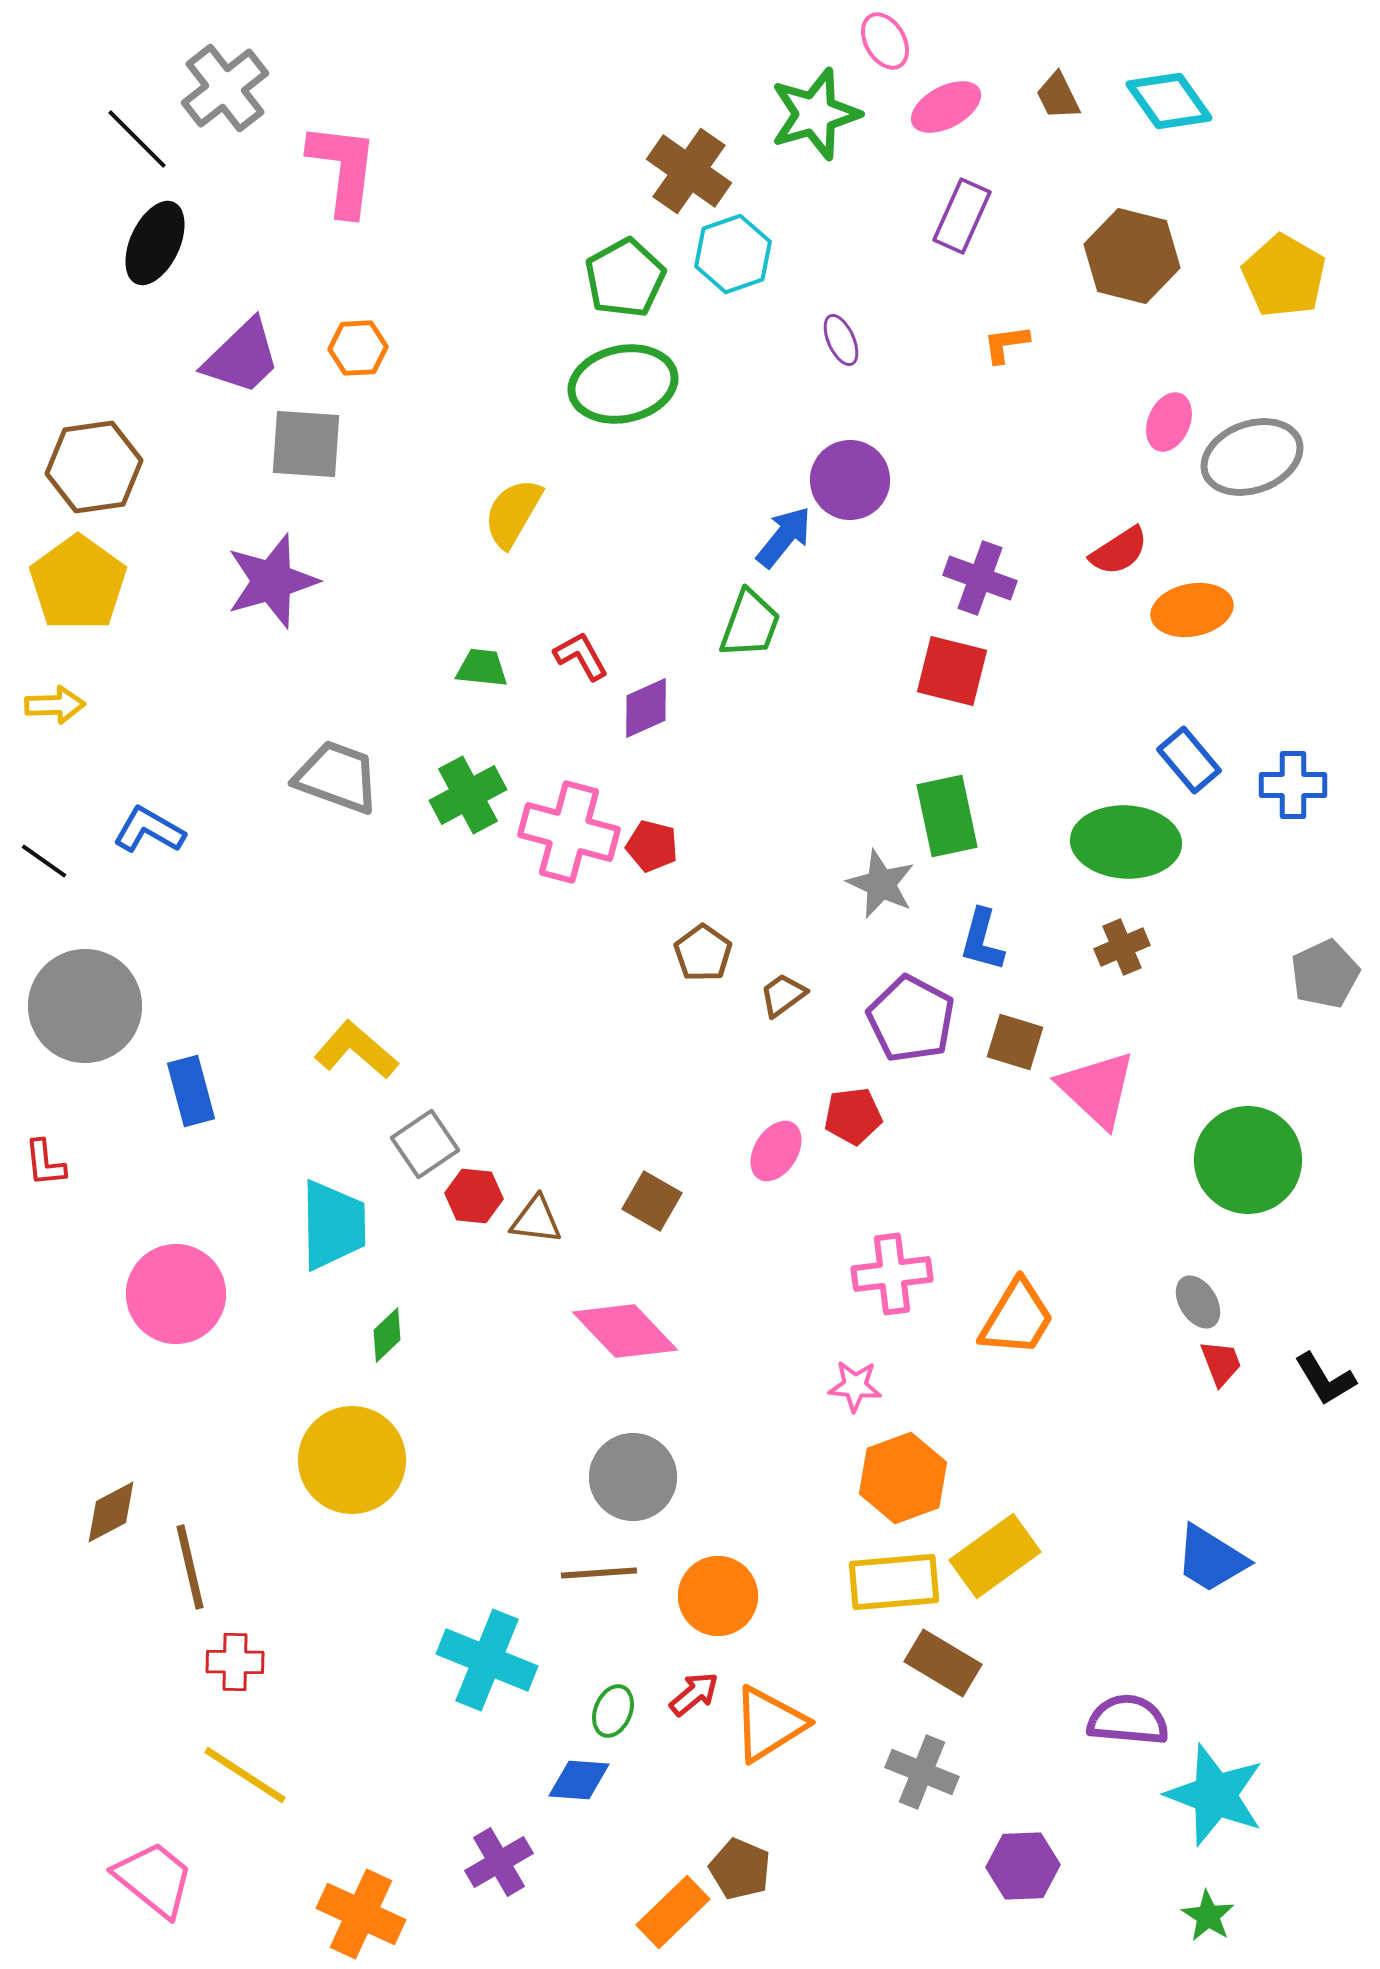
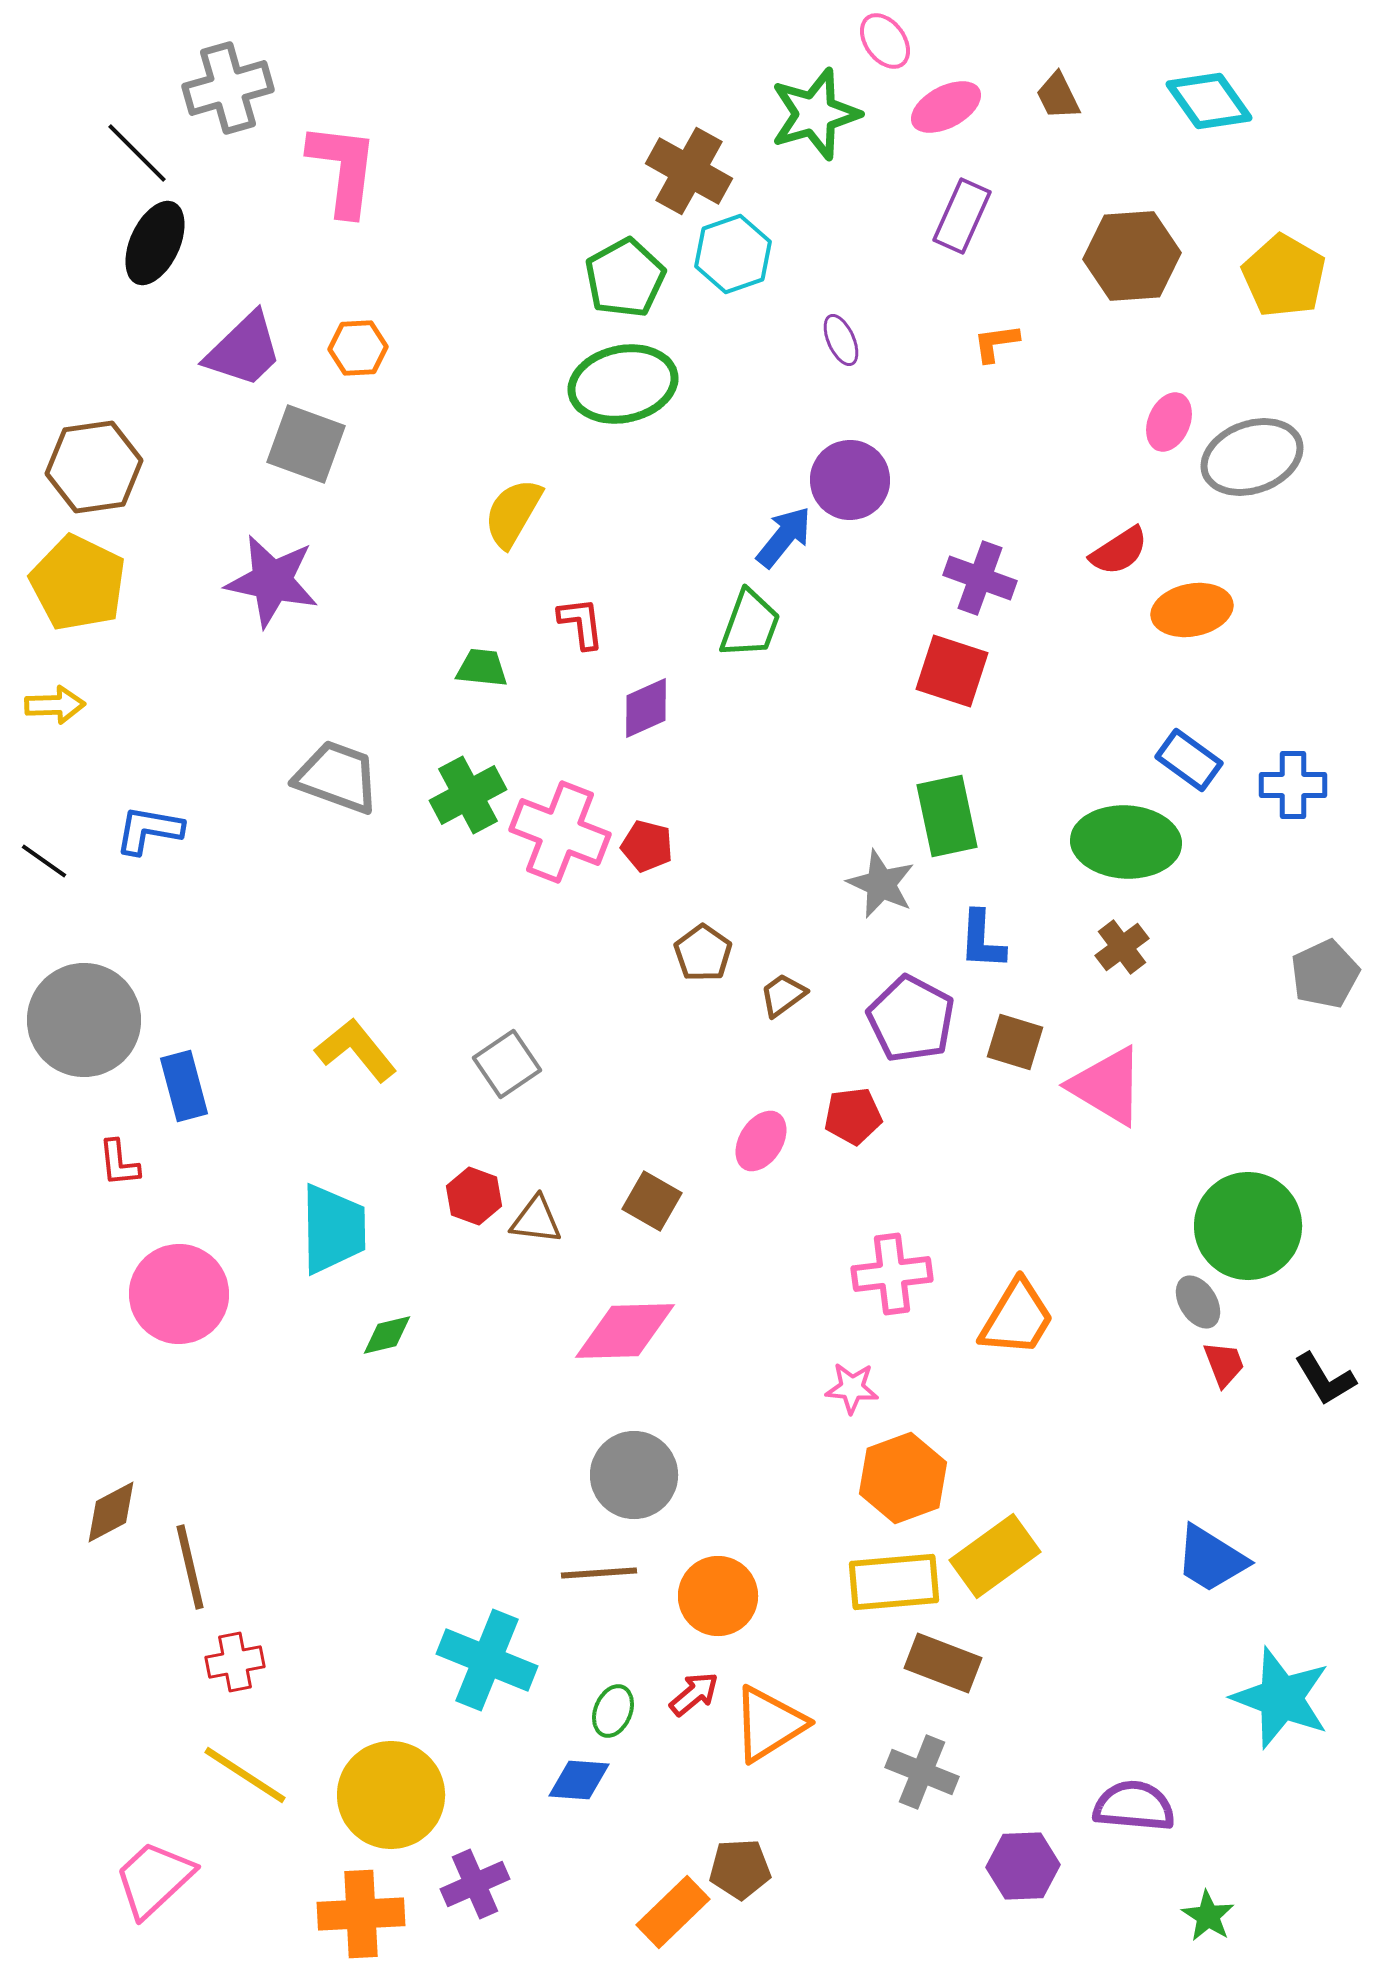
pink ellipse at (885, 41): rotated 6 degrees counterclockwise
gray cross at (225, 88): moved 3 px right; rotated 22 degrees clockwise
cyan diamond at (1169, 101): moved 40 px right
black line at (137, 139): moved 14 px down
brown cross at (689, 171): rotated 6 degrees counterclockwise
brown hexagon at (1132, 256): rotated 18 degrees counterclockwise
orange L-shape at (1006, 344): moved 10 px left, 1 px up
purple trapezoid at (242, 357): moved 2 px right, 7 px up
gray square at (306, 444): rotated 16 degrees clockwise
purple star at (272, 581): rotated 28 degrees clockwise
yellow pentagon at (78, 583): rotated 10 degrees counterclockwise
red L-shape at (581, 656): moved 33 px up; rotated 22 degrees clockwise
red square at (952, 671): rotated 4 degrees clockwise
blue rectangle at (1189, 760): rotated 14 degrees counterclockwise
blue L-shape at (149, 830): rotated 20 degrees counterclockwise
pink cross at (569, 832): moved 9 px left; rotated 6 degrees clockwise
red pentagon at (652, 846): moved 5 px left
blue L-shape at (982, 940): rotated 12 degrees counterclockwise
brown cross at (1122, 947): rotated 14 degrees counterclockwise
gray circle at (85, 1006): moved 1 px left, 14 px down
yellow L-shape at (356, 1050): rotated 10 degrees clockwise
pink triangle at (1097, 1089): moved 10 px right, 3 px up; rotated 12 degrees counterclockwise
blue rectangle at (191, 1091): moved 7 px left, 5 px up
gray square at (425, 1144): moved 82 px right, 80 px up
pink ellipse at (776, 1151): moved 15 px left, 10 px up
green circle at (1248, 1160): moved 66 px down
red L-shape at (45, 1163): moved 74 px right
red hexagon at (474, 1196): rotated 14 degrees clockwise
cyan trapezoid at (333, 1225): moved 4 px down
pink circle at (176, 1294): moved 3 px right
pink diamond at (625, 1331): rotated 48 degrees counterclockwise
green diamond at (387, 1335): rotated 30 degrees clockwise
red trapezoid at (1221, 1363): moved 3 px right, 1 px down
pink star at (855, 1386): moved 3 px left, 2 px down
yellow circle at (352, 1460): moved 39 px right, 335 px down
gray circle at (633, 1477): moved 1 px right, 2 px up
red cross at (235, 1662): rotated 12 degrees counterclockwise
brown rectangle at (943, 1663): rotated 10 degrees counterclockwise
purple semicircle at (1128, 1720): moved 6 px right, 86 px down
cyan star at (1215, 1795): moved 66 px right, 97 px up
purple cross at (499, 1862): moved 24 px left, 22 px down; rotated 6 degrees clockwise
brown pentagon at (740, 1869): rotated 26 degrees counterclockwise
pink trapezoid at (154, 1879): rotated 82 degrees counterclockwise
orange cross at (361, 1914): rotated 28 degrees counterclockwise
